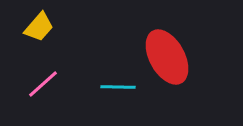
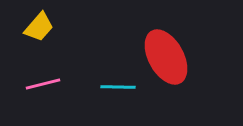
red ellipse: moved 1 px left
pink line: rotated 28 degrees clockwise
